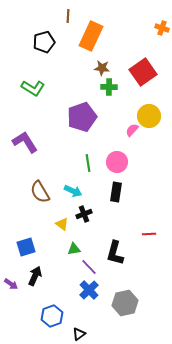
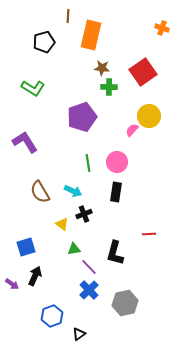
orange rectangle: moved 1 px up; rotated 12 degrees counterclockwise
purple arrow: moved 1 px right
